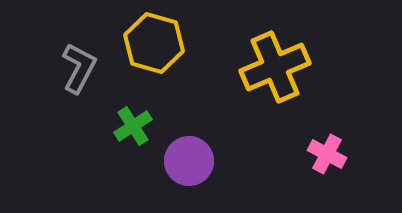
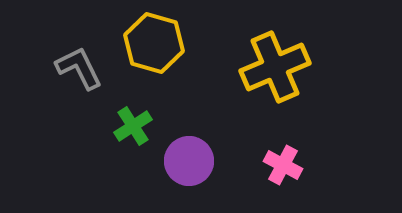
gray L-shape: rotated 54 degrees counterclockwise
pink cross: moved 44 px left, 11 px down
